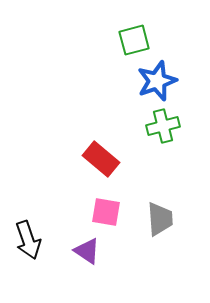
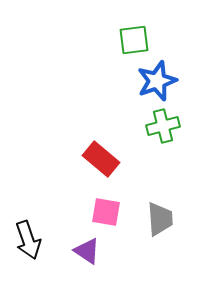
green square: rotated 8 degrees clockwise
